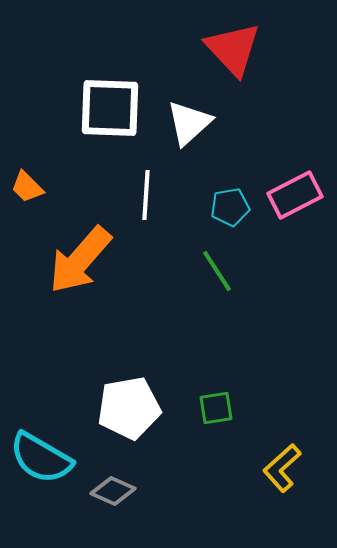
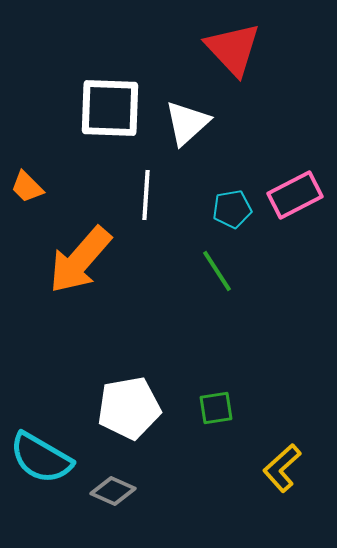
white triangle: moved 2 px left
cyan pentagon: moved 2 px right, 2 px down
